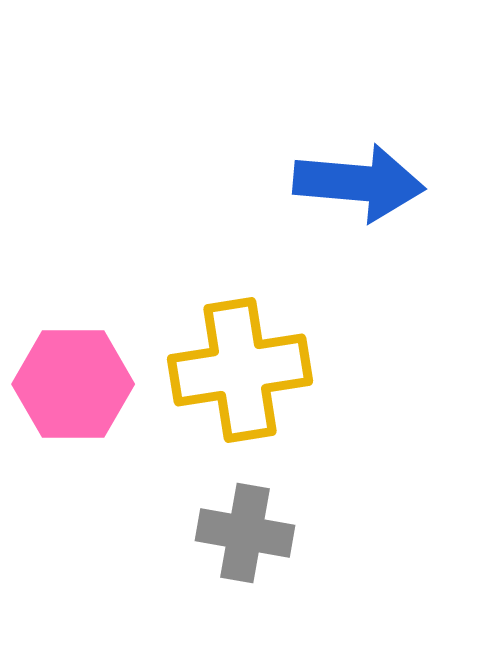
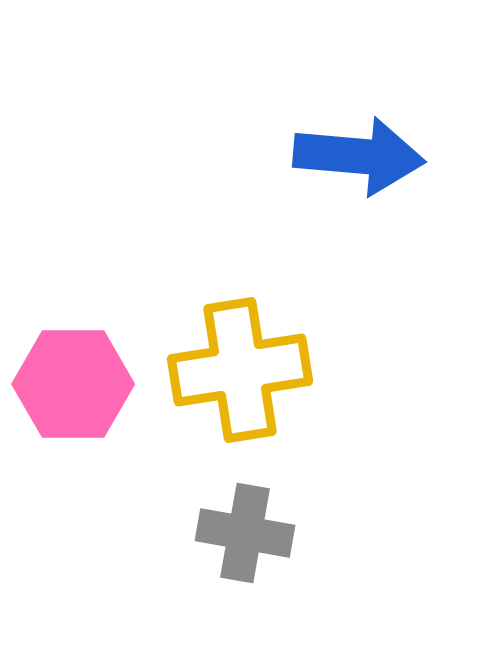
blue arrow: moved 27 px up
